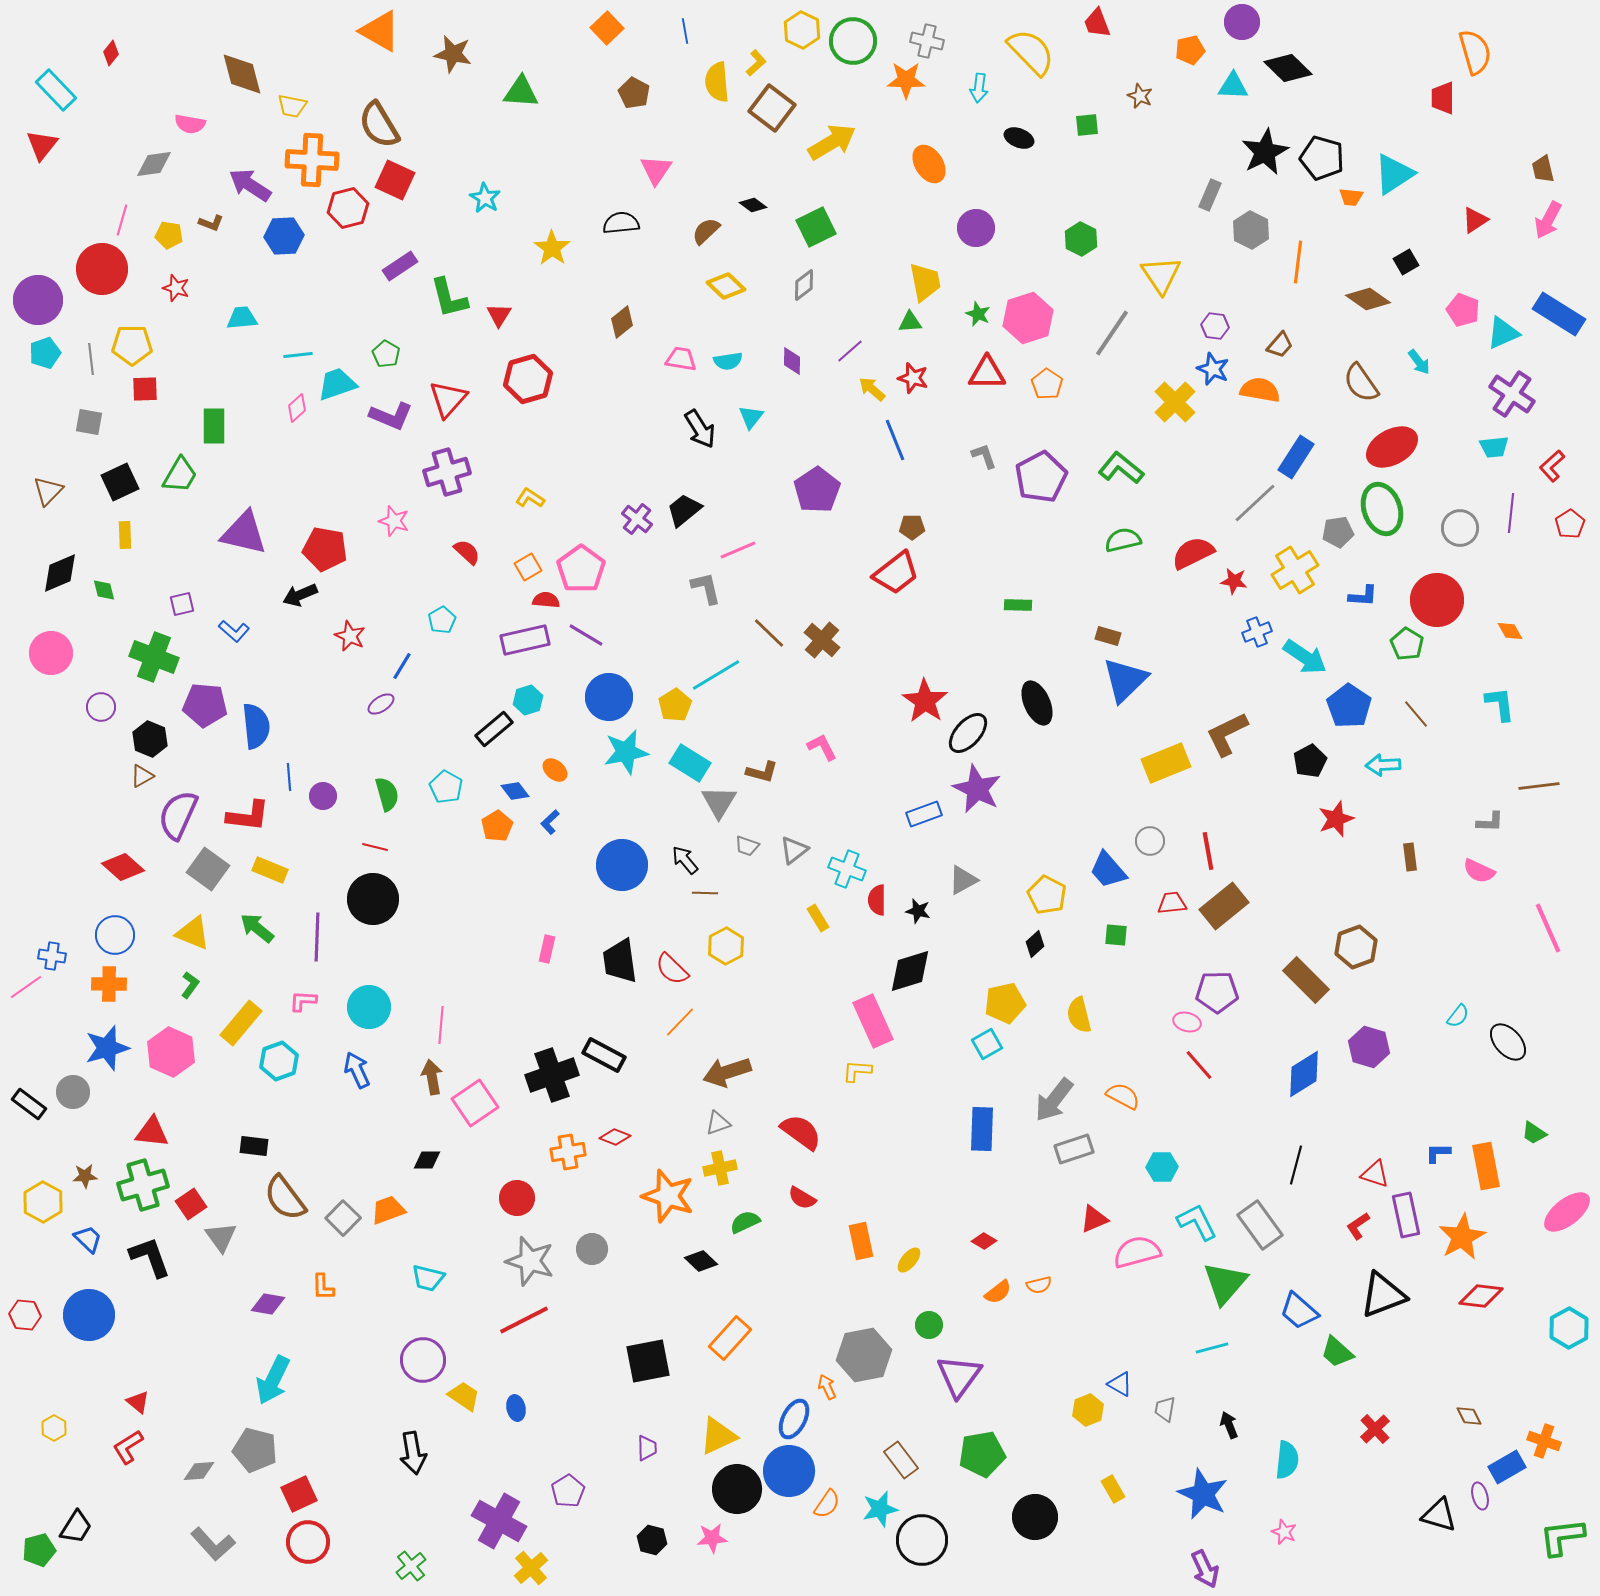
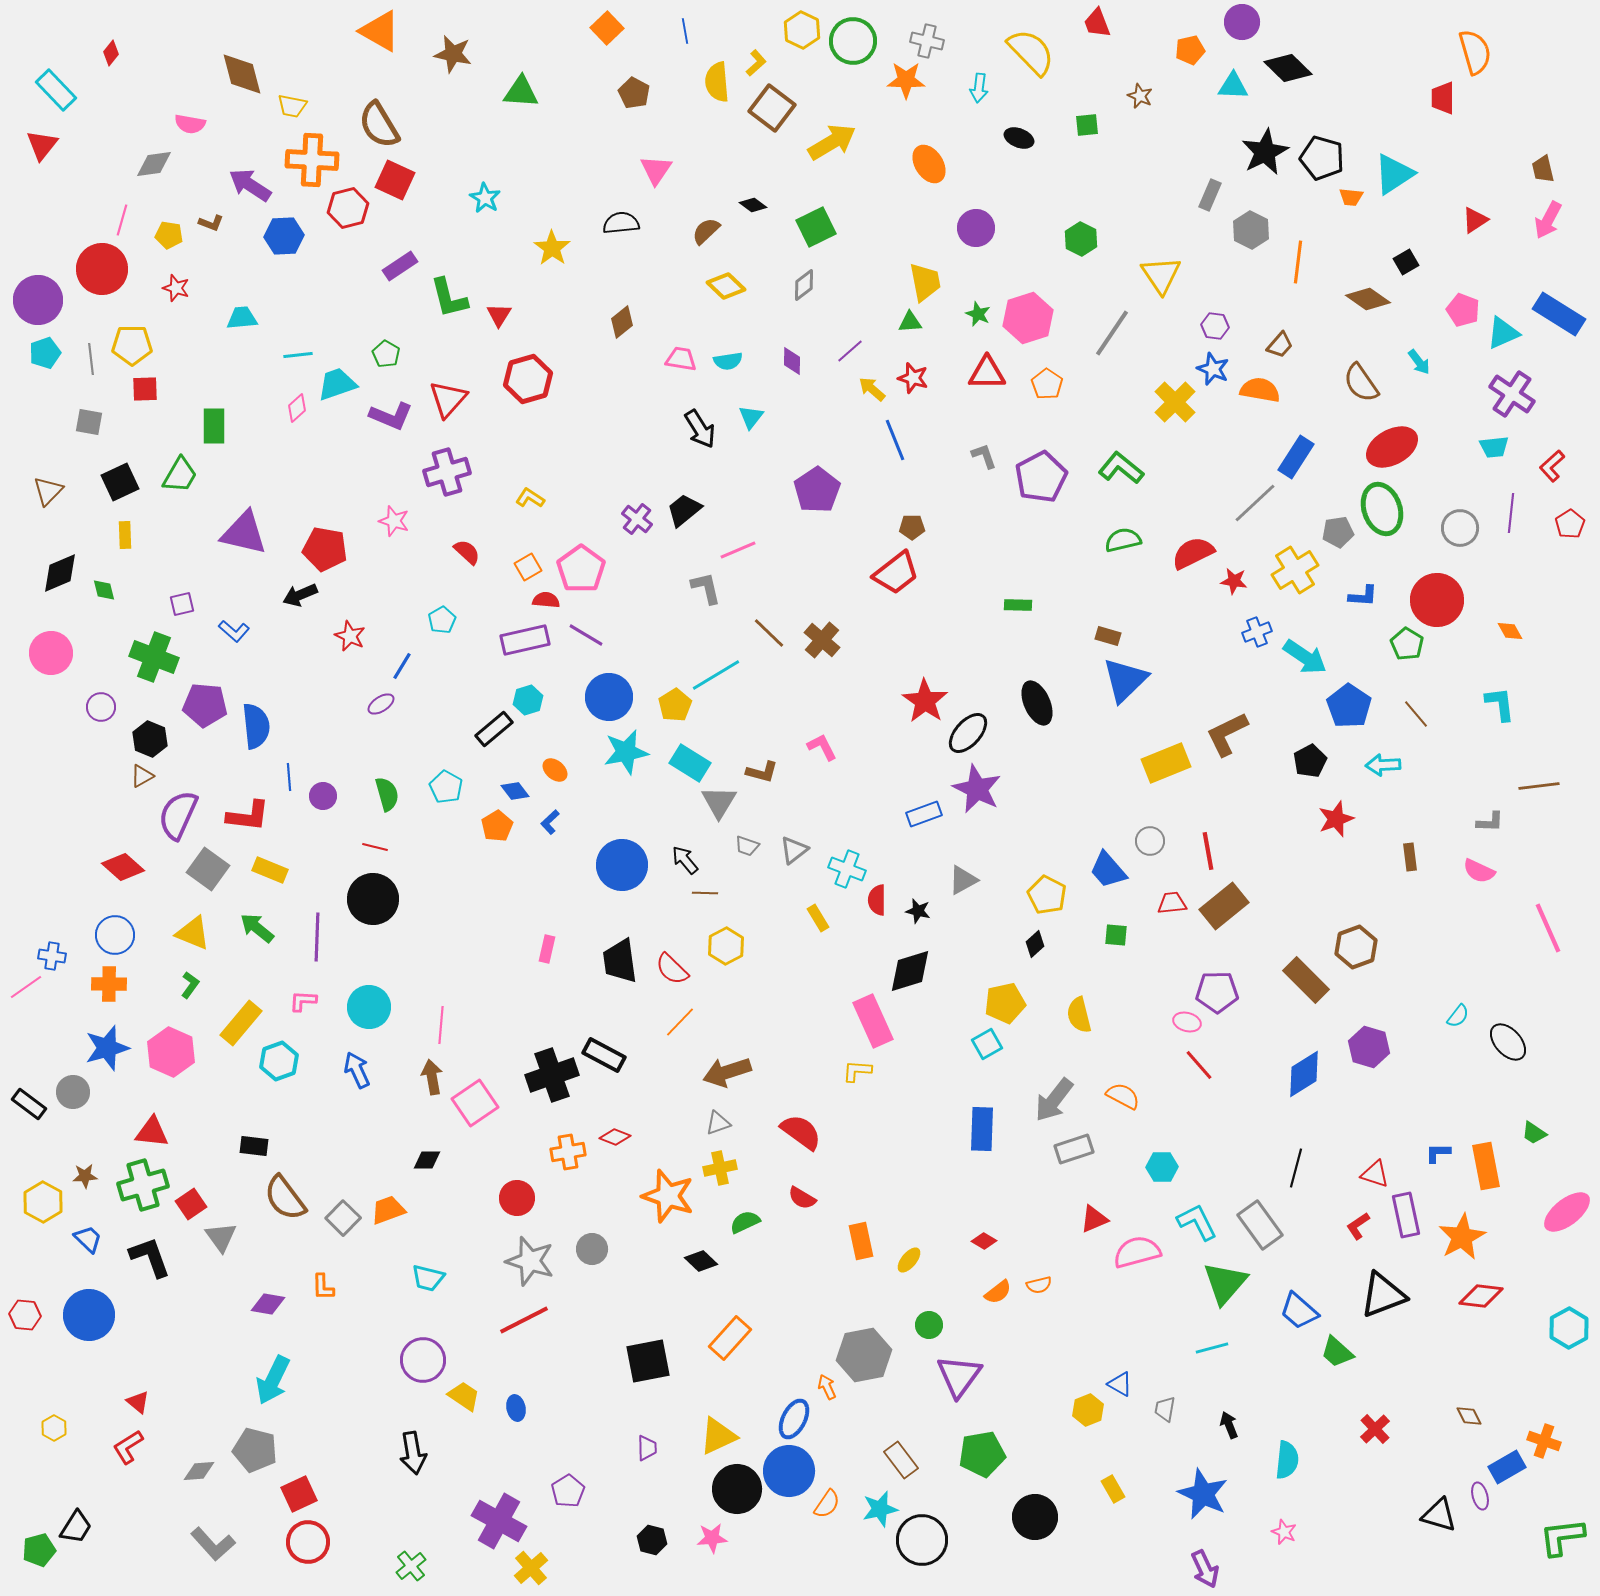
black line at (1296, 1165): moved 3 px down
